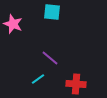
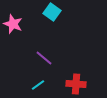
cyan square: rotated 30 degrees clockwise
purple line: moved 6 px left
cyan line: moved 6 px down
